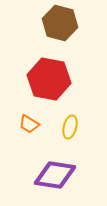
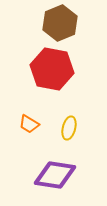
brown hexagon: rotated 24 degrees clockwise
red hexagon: moved 3 px right, 10 px up
yellow ellipse: moved 1 px left, 1 px down
